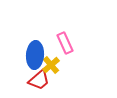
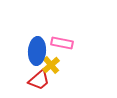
pink rectangle: moved 3 px left; rotated 55 degrees counterclockwise
blue ellipse: moved 2 px right, 4 px up
